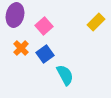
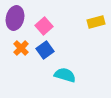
purple ellipse: moved 3 px down
yellow rectangle: rotated 30 degrees clockwise
blue square: moved 4 px up
cyan semicircle: rotated 45 degrees counterclockwise
